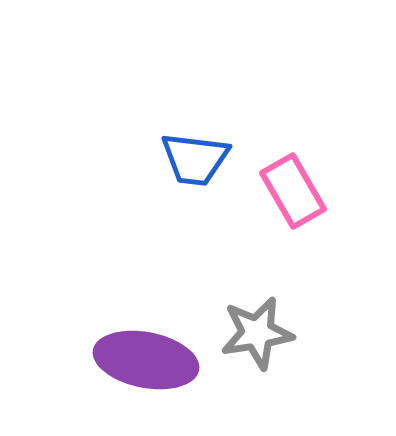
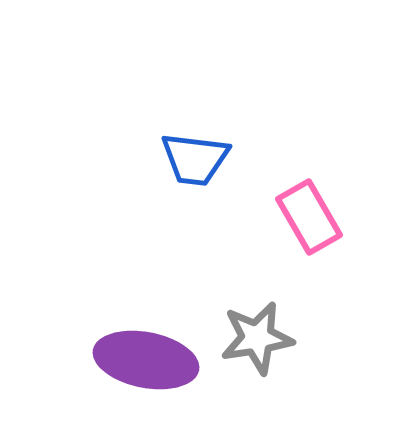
pink rectangle: moved 16 px right, 26 px down
gray star: moved 5 px down
